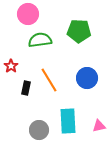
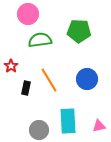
blue circle: moved 1 px down
